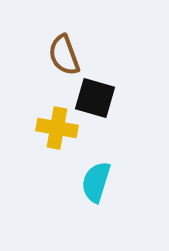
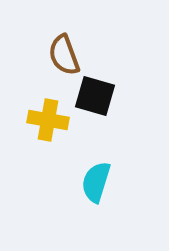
black square: moved 2 px up
yellow cross: moved 9 px left, 8 px up
